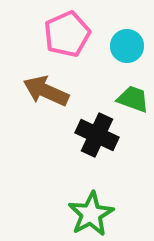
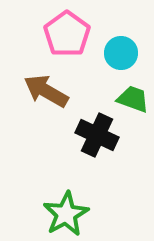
pink pentagon: rotated 12 degrees counterclockwise
cyan circle: moved 6 px left, 7 px down
brown arrow: rotated 6 degrees clockwise
green star: moved 25 px left
